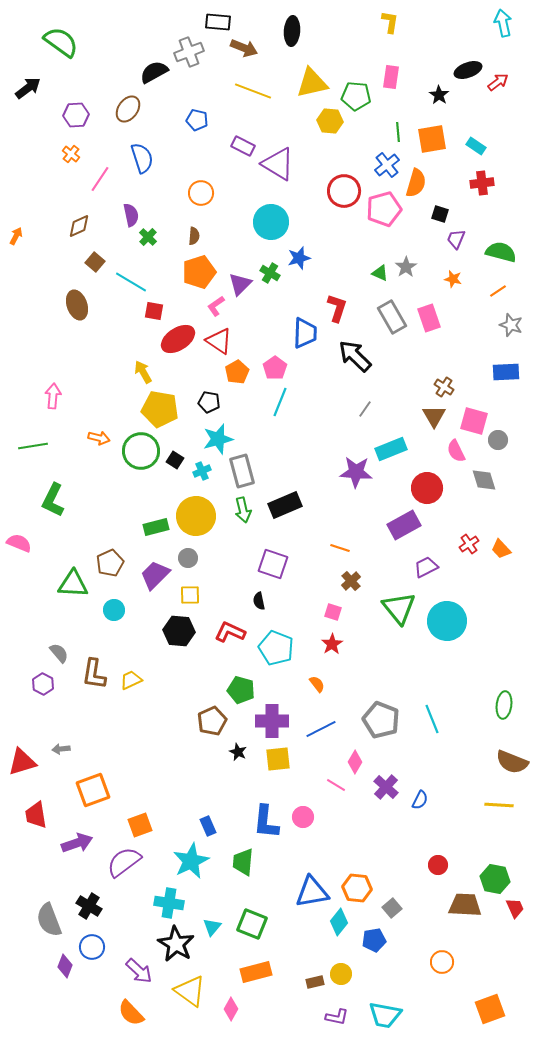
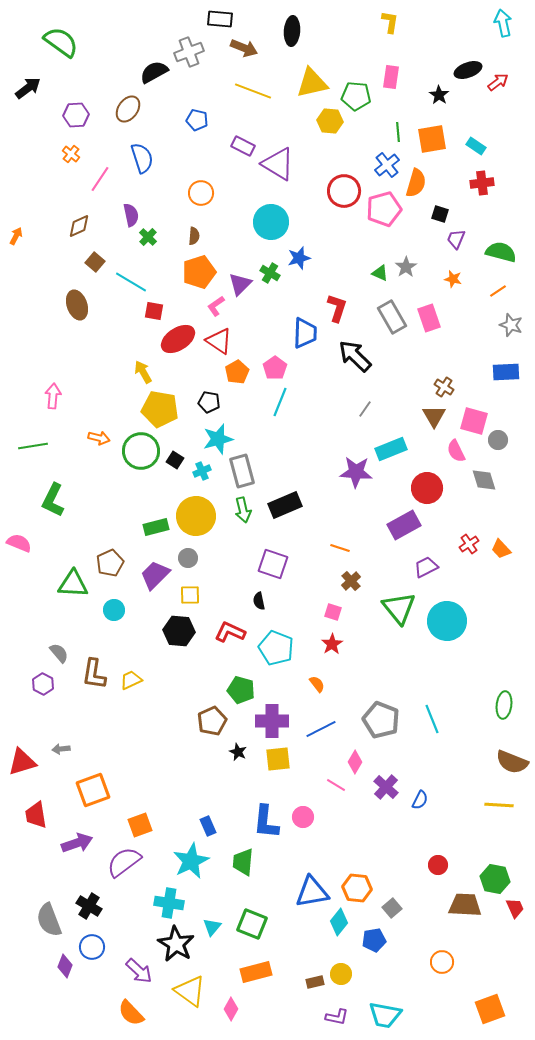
black rectangle at (218, 22): moved 2 px right, 3 px up
